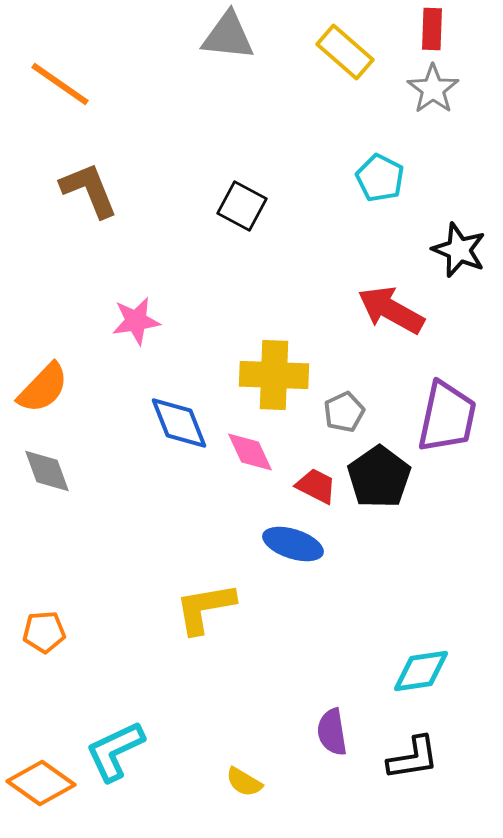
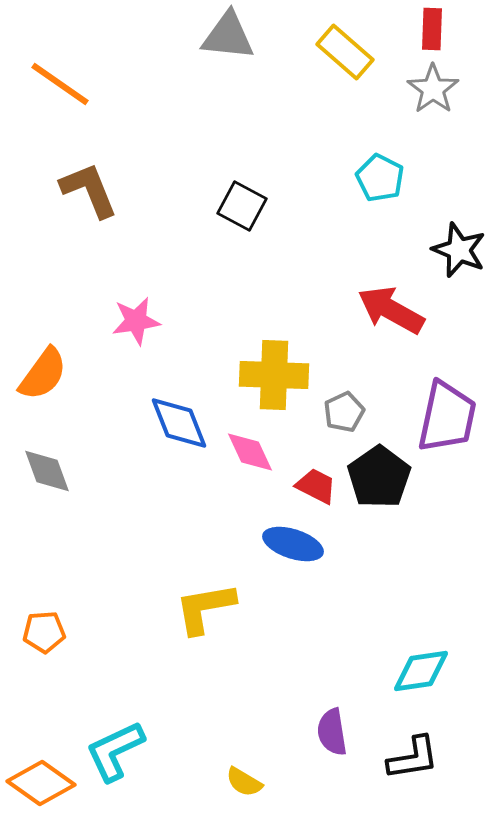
orange semicircle: moved 14 px up; rotated 8 degrees counterclockwise
